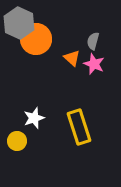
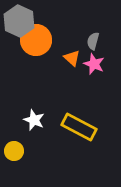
gray hexagon: moved 2 px up
orange circle: moved 1 px down
white star: moved 2 px down; rotated 30 degrees counterclockwise
yellow rectangle: rotated 44 degrees counterclockwise
yellow circle: moved 3 px left, 10 px down
